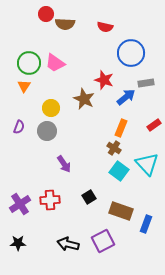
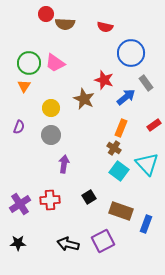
gray rectangle: rotated 63 degrees clockwise
gray circle: moved 4 px right, 4 px down
purple arrow: rotated 138 degrees counterclockwise
